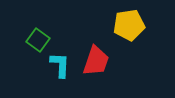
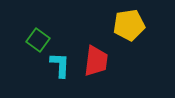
red trapezoid: rotated 12 degrees counterclockwise
